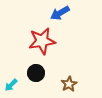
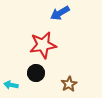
red star: moved 1 px right, 4 px down
cyan arrow: rotated 56 degrees clockwise
